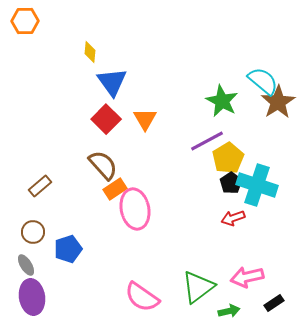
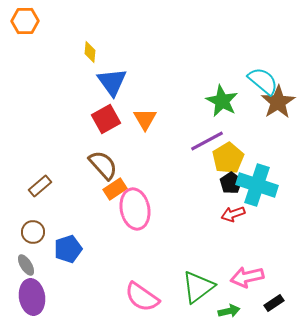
red square: rotated 16 degrees clockwise
red arrow: moved 4 px up
